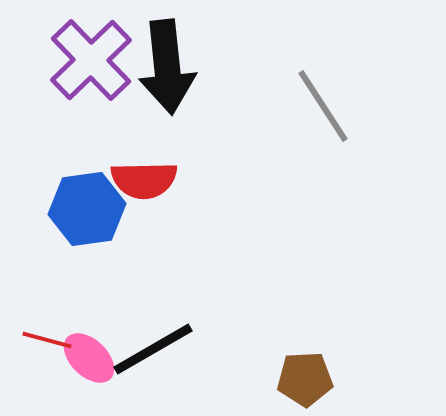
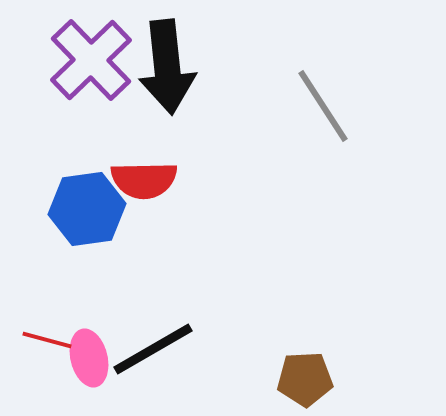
pink ellipse: rotated 32 degrees clockwise
